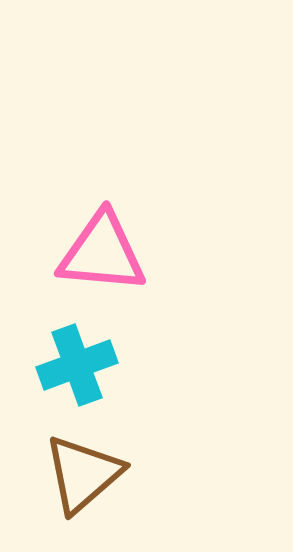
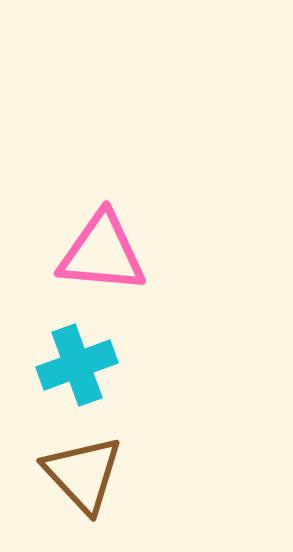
brown triangle: rotated 32 degrees counterclockwise
